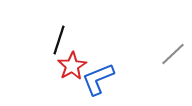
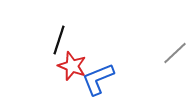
gray line: moved 2 px right, 1 px up
red star: rotated 20 degrees counterclockwise
